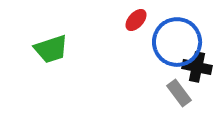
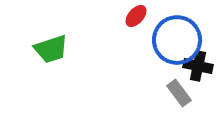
red ellipse: moved 4 px up
blue circle: moved 2 px up
black cross: moved 1 px right, 1 px up
